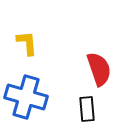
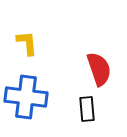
blue cross: rotated 9 degrees counterclockwise
